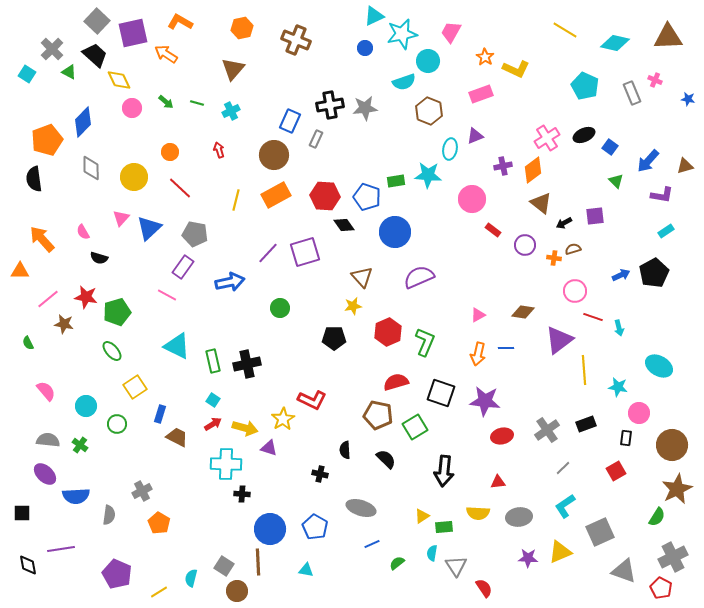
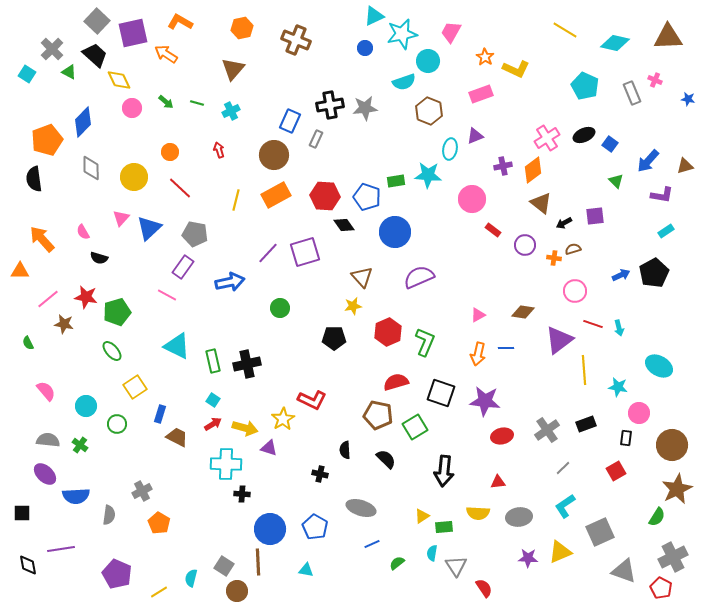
blue square at (610, 147): moved 3 px up
red line at (593, 317): moved 7 px down
